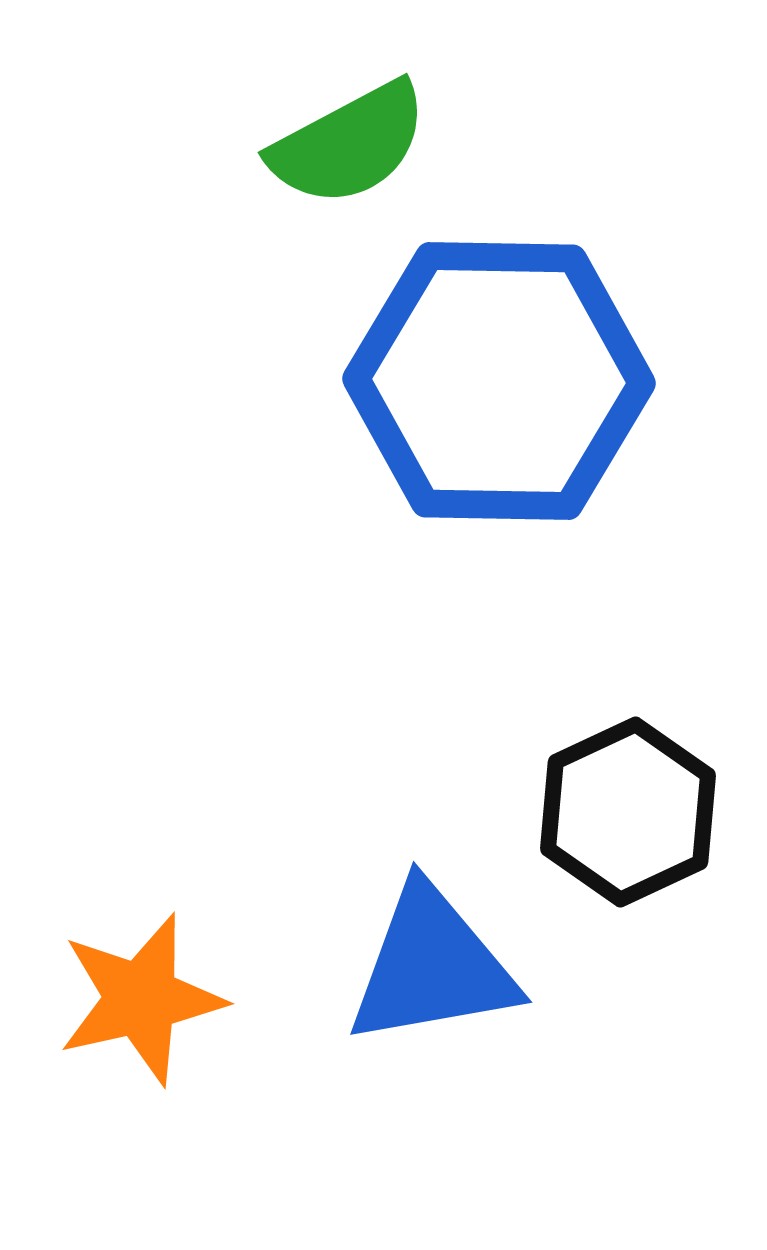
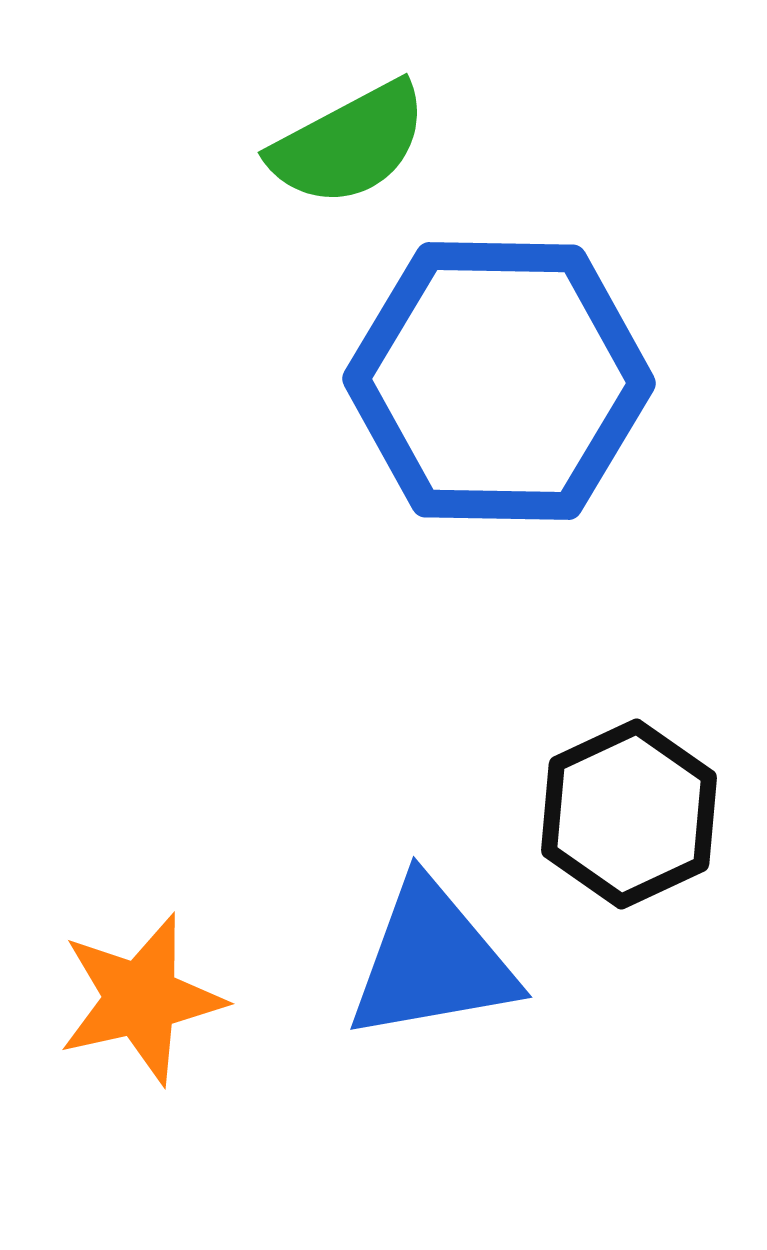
black hexagon: moved 1 px right, 2 px down
blue triangle: moved 5 px up
